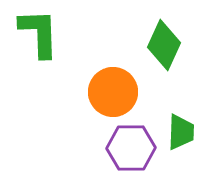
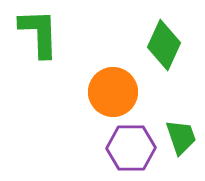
green trapezoid: moved 5 px down; rotated 21 degrees counterclockwise
